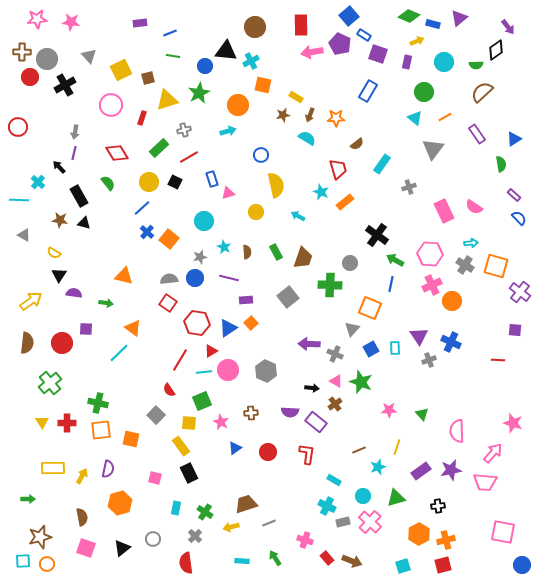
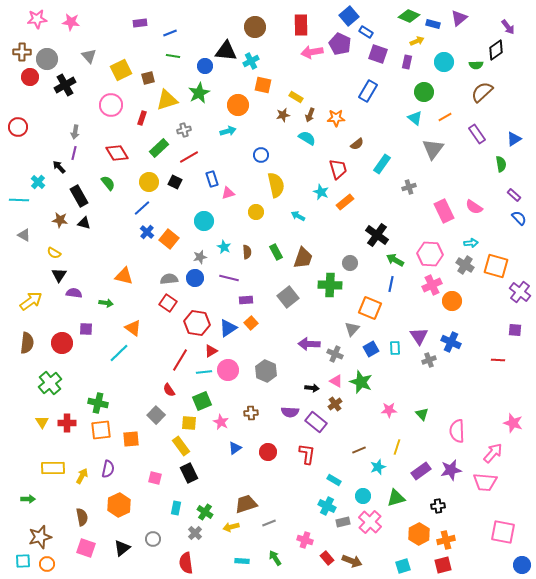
blue rectangle at (364, 35): moved 2 px right, 3 px up
orange square at (131, 439): rotated 18 degrees counterclockwise
orange hexagon at (120, 503): moved 1 px left, 2 px down; rotated 10 degrees counterclockwise
gray cross at (195, 536): moved 3 px up
